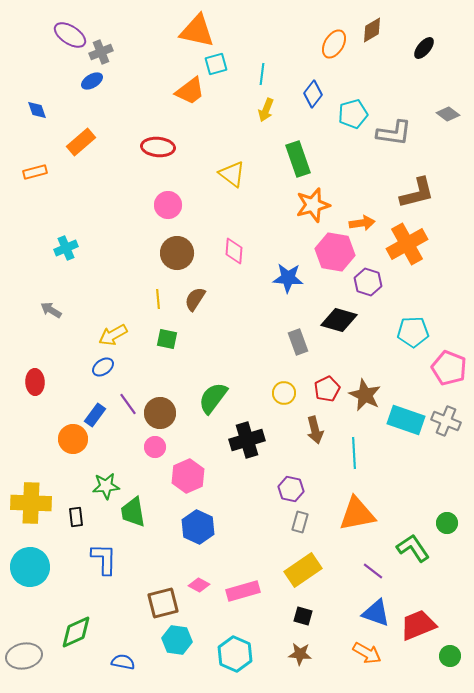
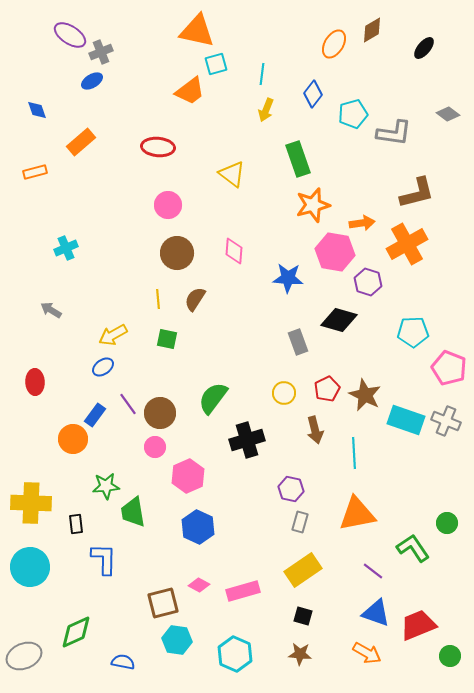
black rectangle at (76, 517): moved 7 px down
gray ellipse at (24, 656): rotated 12 degrees counterclockwise
